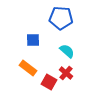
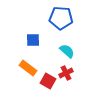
red cross: rotated 24 degrees clockwise
red square: moved 1 px left, 1 px up
